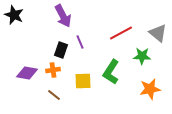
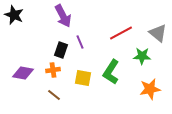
purple diamond: moved 4 px left
yellow square: moved 3 px up; rotated 12 degrees clockwise
